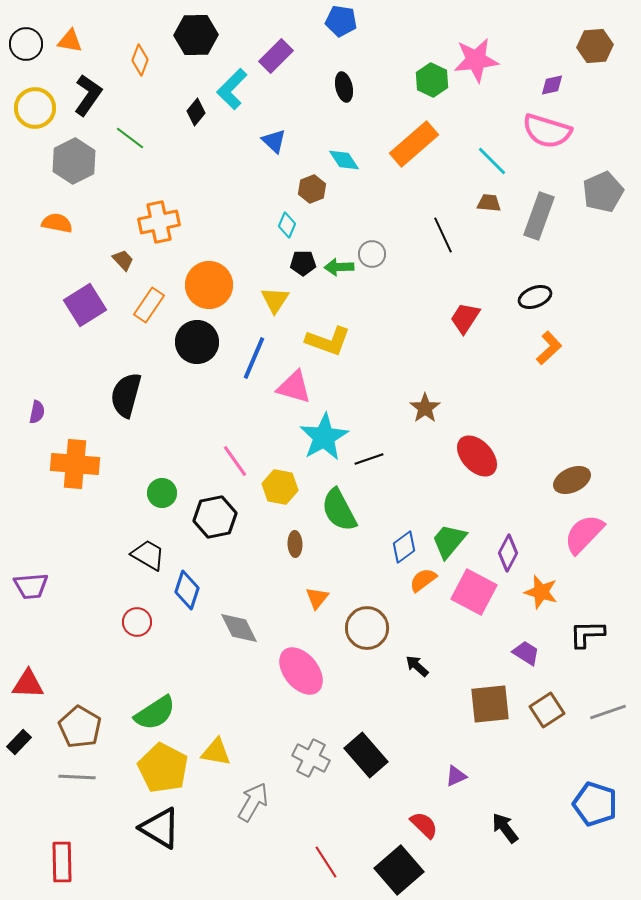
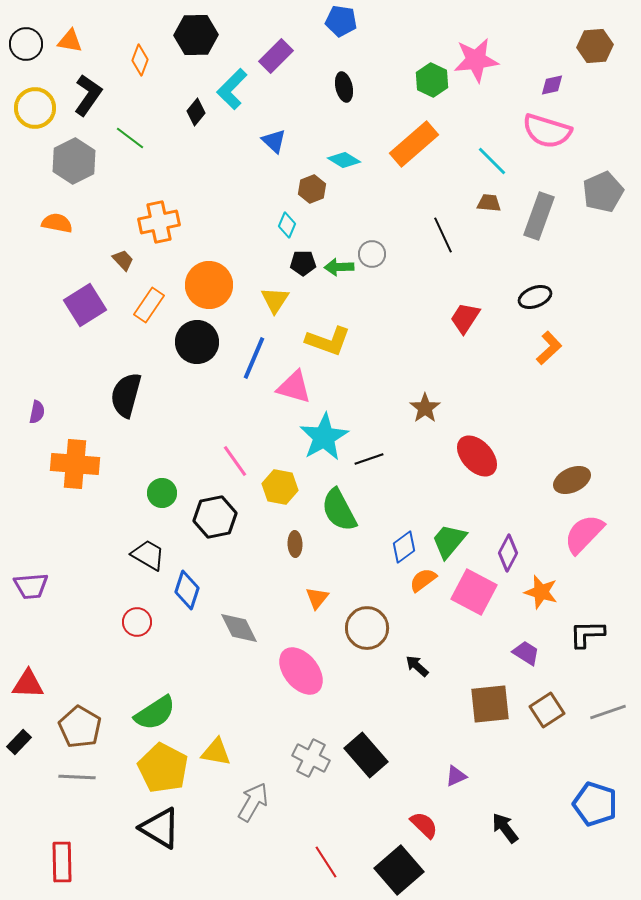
cyan diamond at (344, 160): rotated 24 degrees counterclockwise
